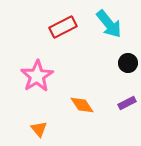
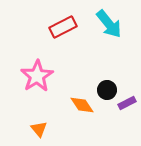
black circle: moved 21 px left, 27 px down
